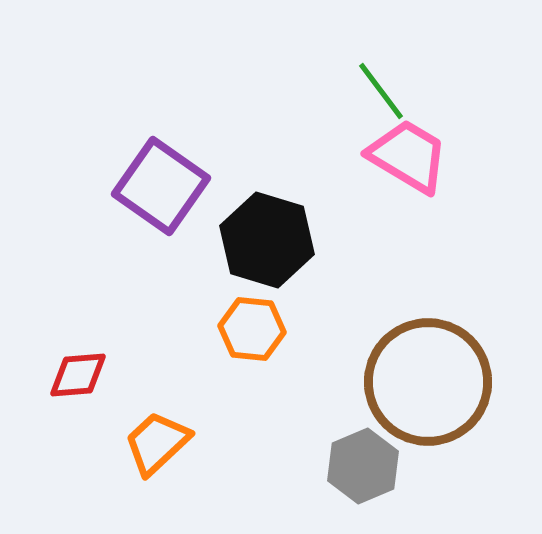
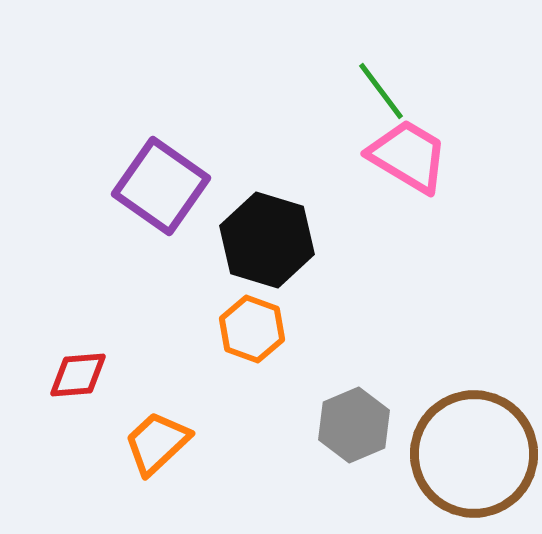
orange hexagon: rotated 14 degrees clockwise
brown circle: moved 46 px right, 72 px down
gray hexagon: moved 9 px left, 41 px up
